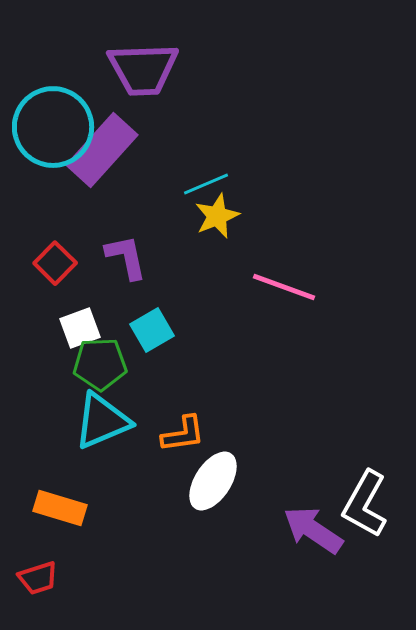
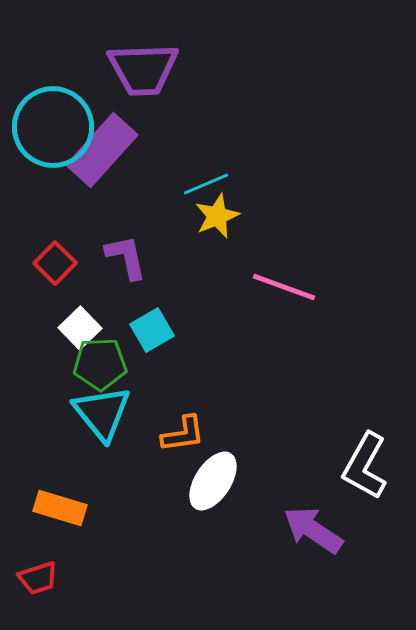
white square: rotated 24 degrees counterclockwise
cyan triangle: moved 8 px up; rotated 46 degrees counterclockwise
white L-shape: moved 38 px up
